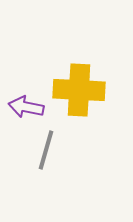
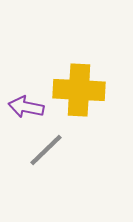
gray line: rotated 30 degrees clockwise
